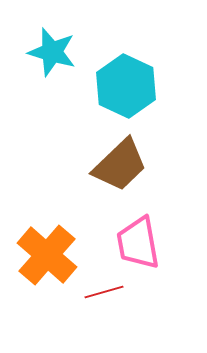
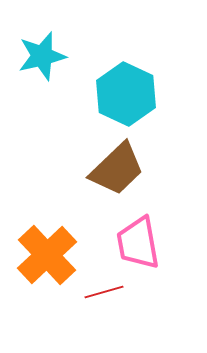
cyan star: moved 10 px left, 4 px down; rotated 30 degrees counterclockwise
cyan hexagon: moved 8 px down
brown trapezoid: moved 3 px left, 4 px down
orange cross: rotated 6 degrees clockwise
